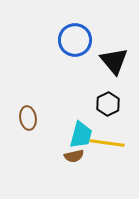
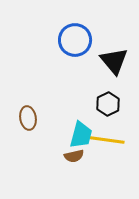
yellow line: moved 3 px up
